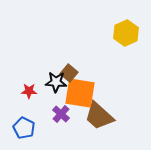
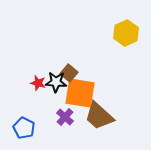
red star: moved 9 px right, 8 px up; rotated 14 degrees clockwise
purple cross: moved 4 px right, 3 px down
